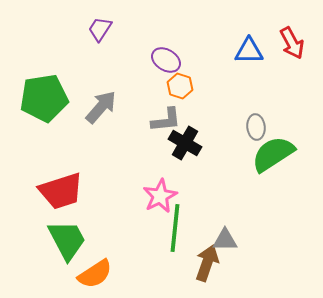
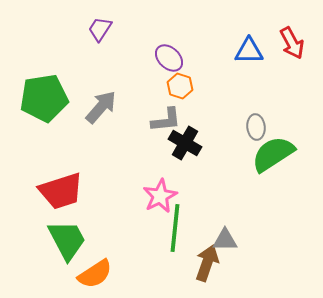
purple ellipse: moved 3 px right, 2 px up; rotated 12 degrees clockwise
